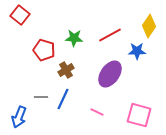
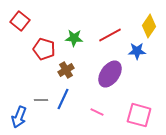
red square: moved 6 px down
red pentagon: moved 1 px up
gray line: moved 3 px down
